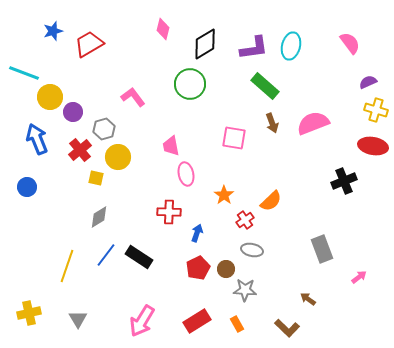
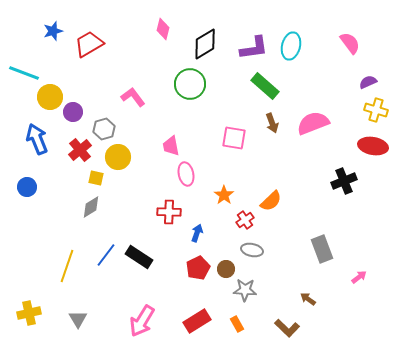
gray diamond at (99, 217): moved 8 px left, 10 px up
